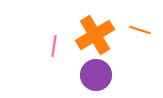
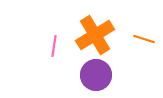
orange line: moved 4 px right, 9 px down
